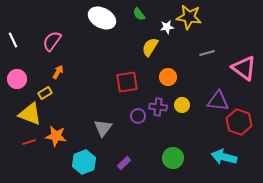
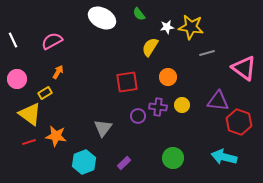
yellow star: moved 2 px right, 10 px down
pink semicircle: rotated 25 degrees clockwise
yellow triangle: rotated 15 degrees clockwise
